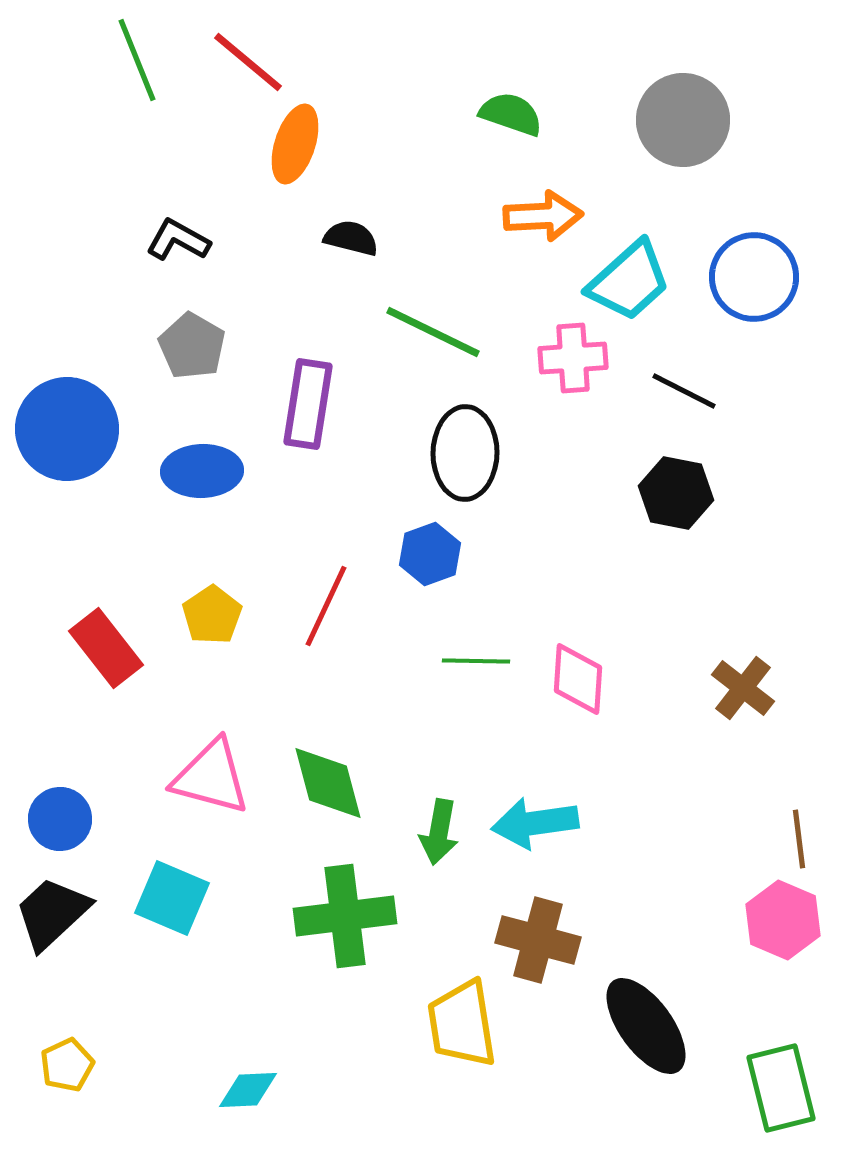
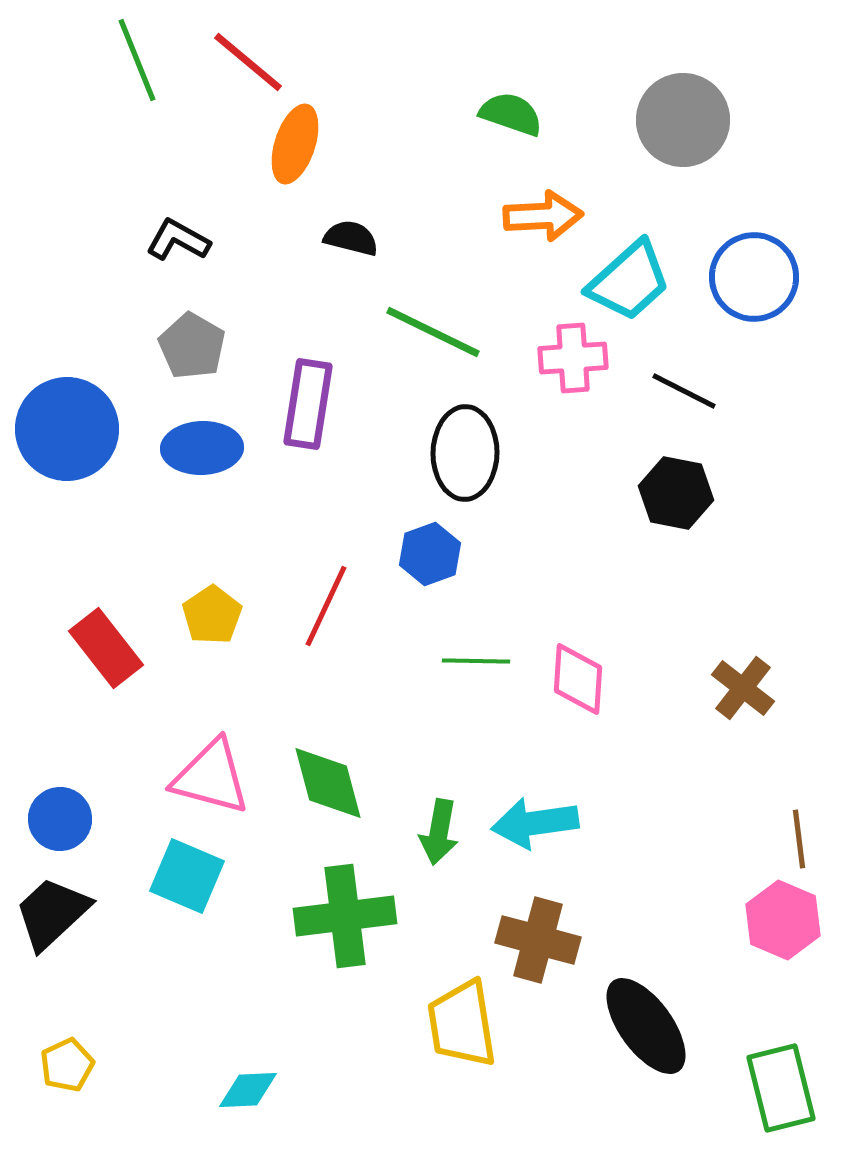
blue ellipse at (202, 471): moved 23 px up
cyan square at (172, 898): moved 15 px right, 22 px up
